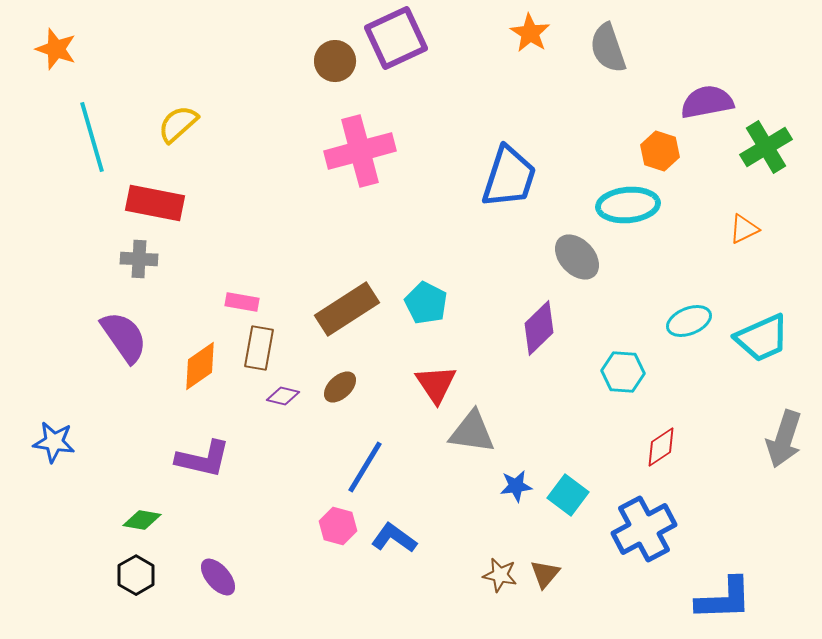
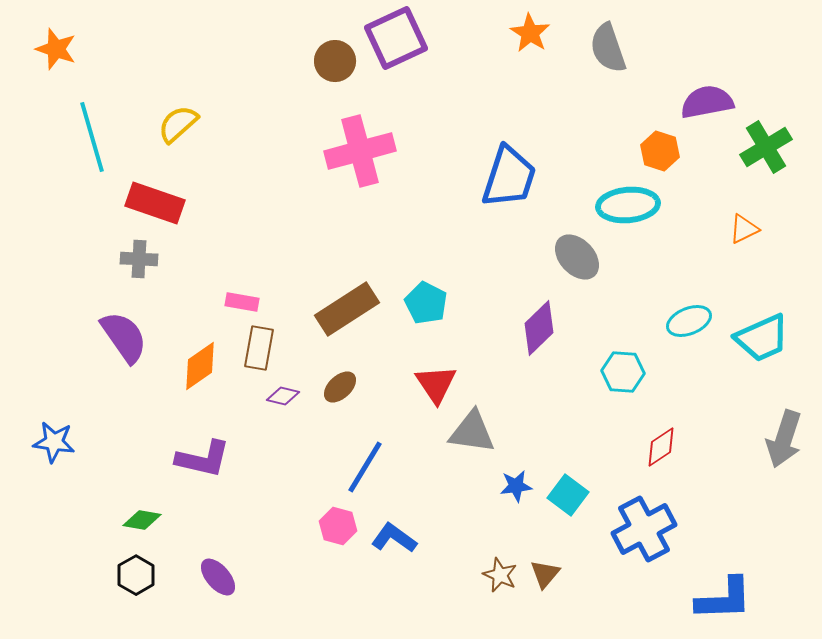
red rectangle at (155, 203): rotated 8 degrees clockwise
brown star at (500, 575): rotated 12 degrees clockwise
